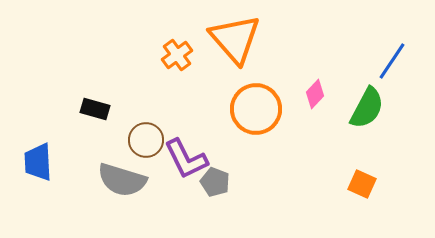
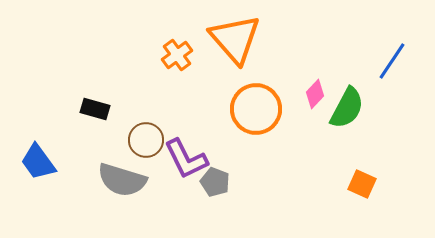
green semicircle: moved 20 px left
blue trapezoid: rotated 33 degrees counterclockwise
